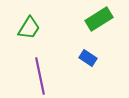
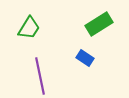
green rectangle: moved 5 px down
blue rectangle: moved 3 px left
